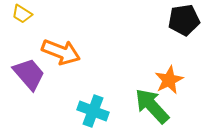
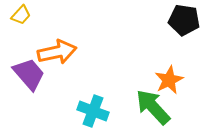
yellow trapezoid: moved 1 px left, 1 px down; rotated 80 degrees counterclockwise
black pentagon: rotated 16 degrees clockwise
orange arrow: moved 4 px left; rotated 33 degrees counterclockwise
green arrow: moved 1 px right, 1 px down
